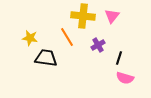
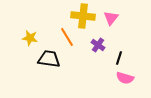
pink triangle: moved 1 px left, 2 px down
purple cross: rotated 24 degrees counterclockwise
black trapezoid: moved 3 px right, 1 px down
